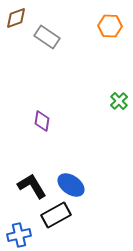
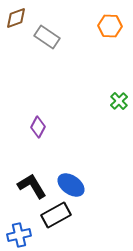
purple diamond: moved 4 px left, 6 px down; rotated 20 degrees clockwise
